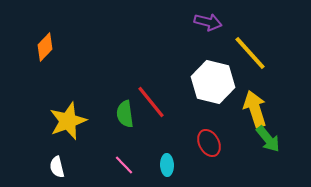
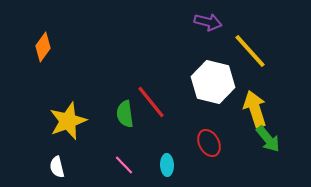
orange diamond: moved 2 px left; rotated 8 degrees counterclockwise
yellow line: moved 2 px up
